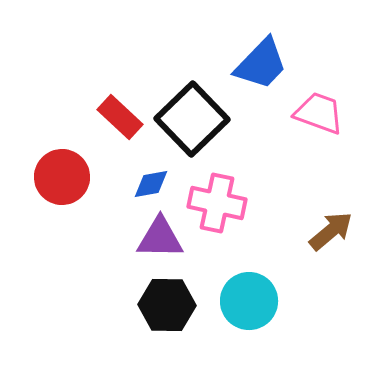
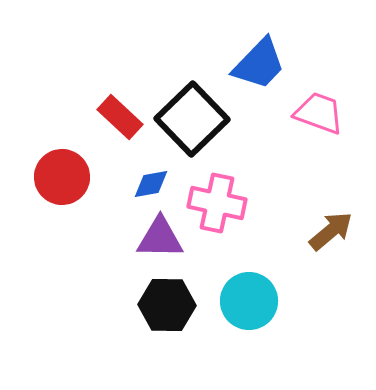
blue trapezoid: moved 2 px left
